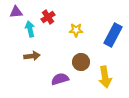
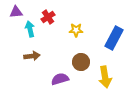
blue rectangle: moved 1 px right, 3 px down
